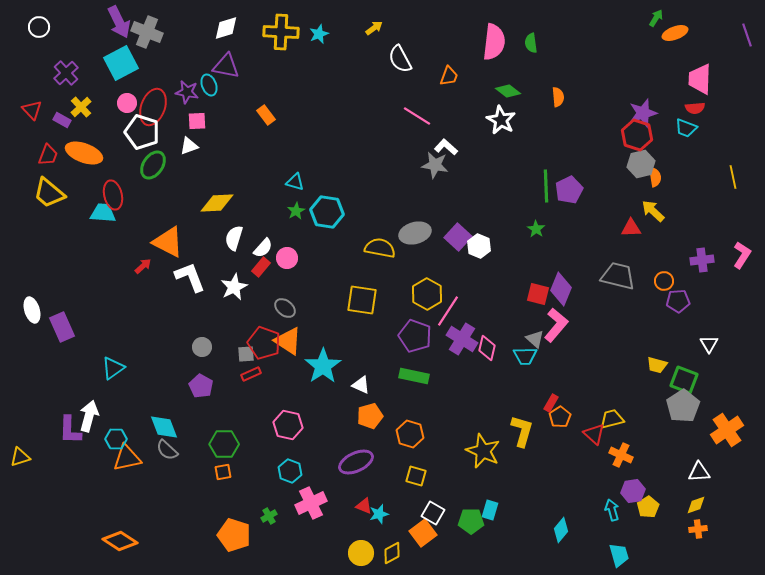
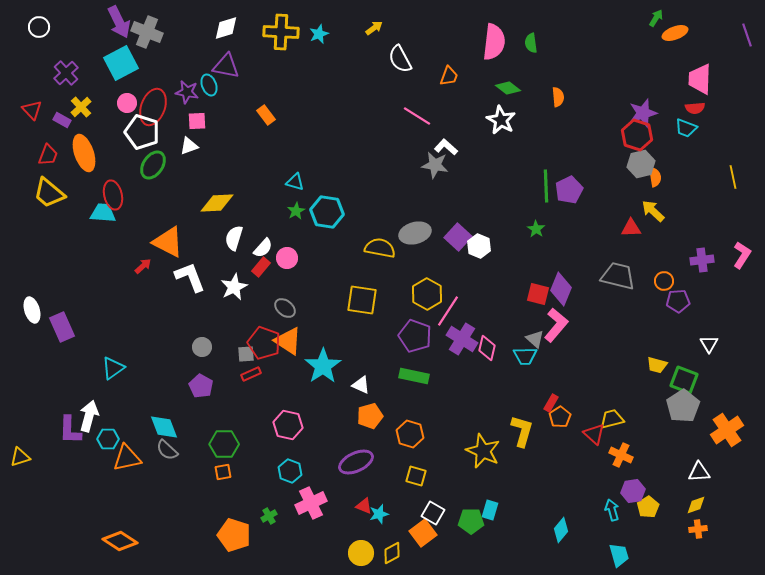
green diamond at (508, 91): moved 3 px up
orange ellipse at (84, 153): rotated 51 degrees clockwise
cyan hexagon at (116, 439): moved 8 px left
